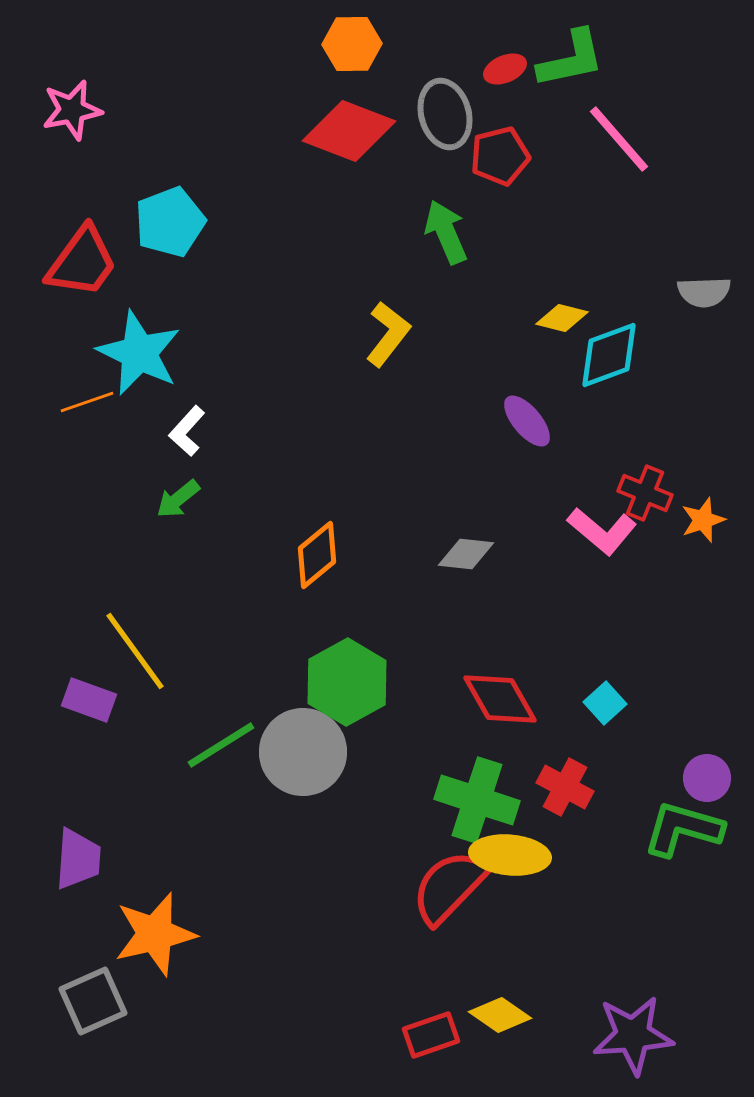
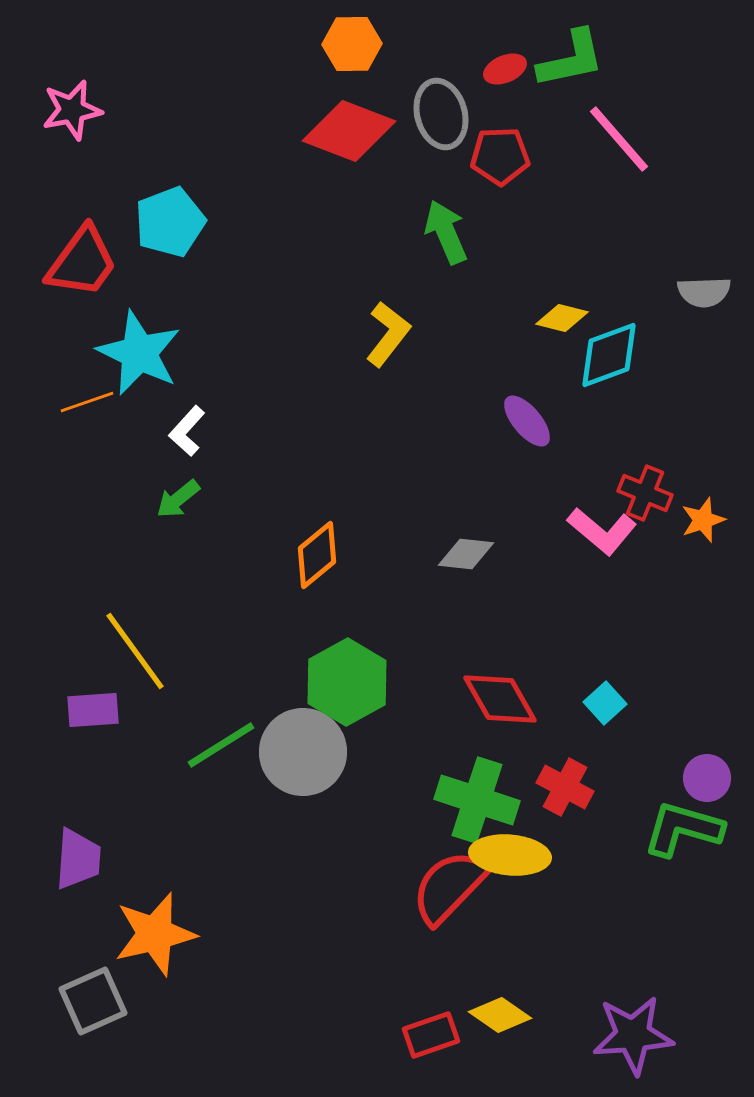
gray ellipse at (445, 114): moved 4 px left
red pentagon at (500, 156): rotated 12 degrees clockwise
purple rectangle at (89, 700): moved 4 px right, 10 px down; rotated 24 degrees counterclockwise
